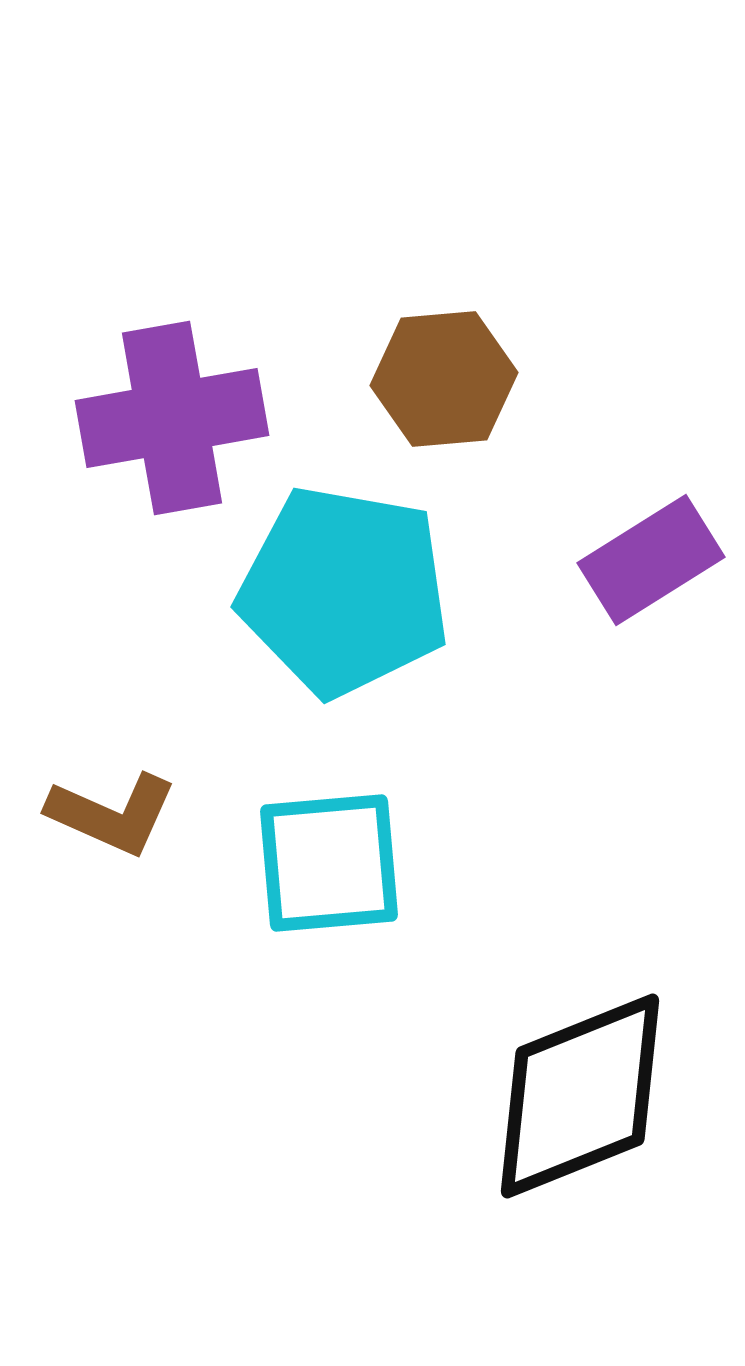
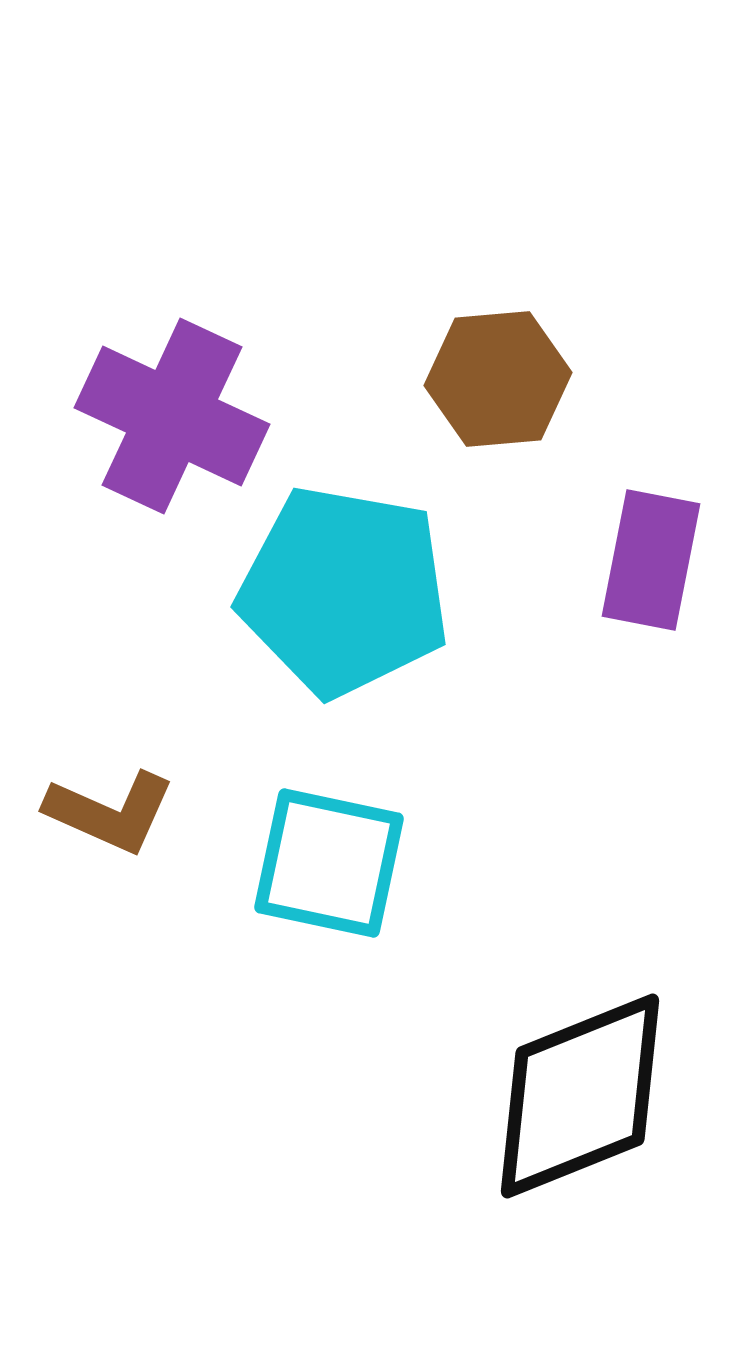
brown hexagon: moved 54 px right
purple cross: moved 2 px up; rotated 35 degrees clockwise
purple rectangle: rotated 47 degrees counterclockwise
brown L-shape: moved 2 px left, 2 px up
cyan square: rotated 17 degrees clockwise
